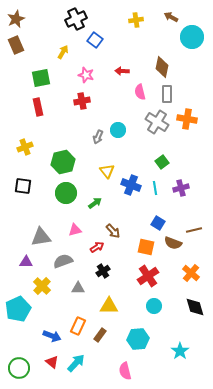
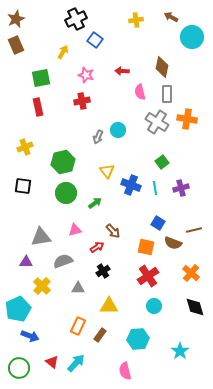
blue arrow at (52, 336): moved 22 px left
